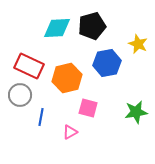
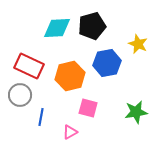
orange hexagon: moved 3 px right, 2 px up
